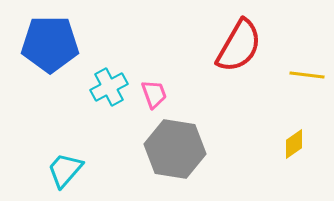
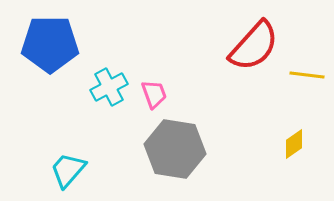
red semicircle: moved 15 px right; rotated 12 degrees clockwise
cyan trapezoid: moved 3 px right
